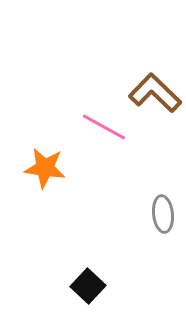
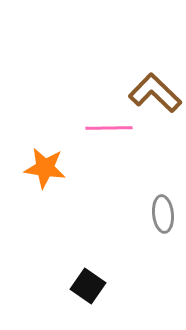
pink line: moved 5 px right, 1 px down; rotated 30 degrees counterclockwise
black square: rotated 8 degrees counterclockwise
